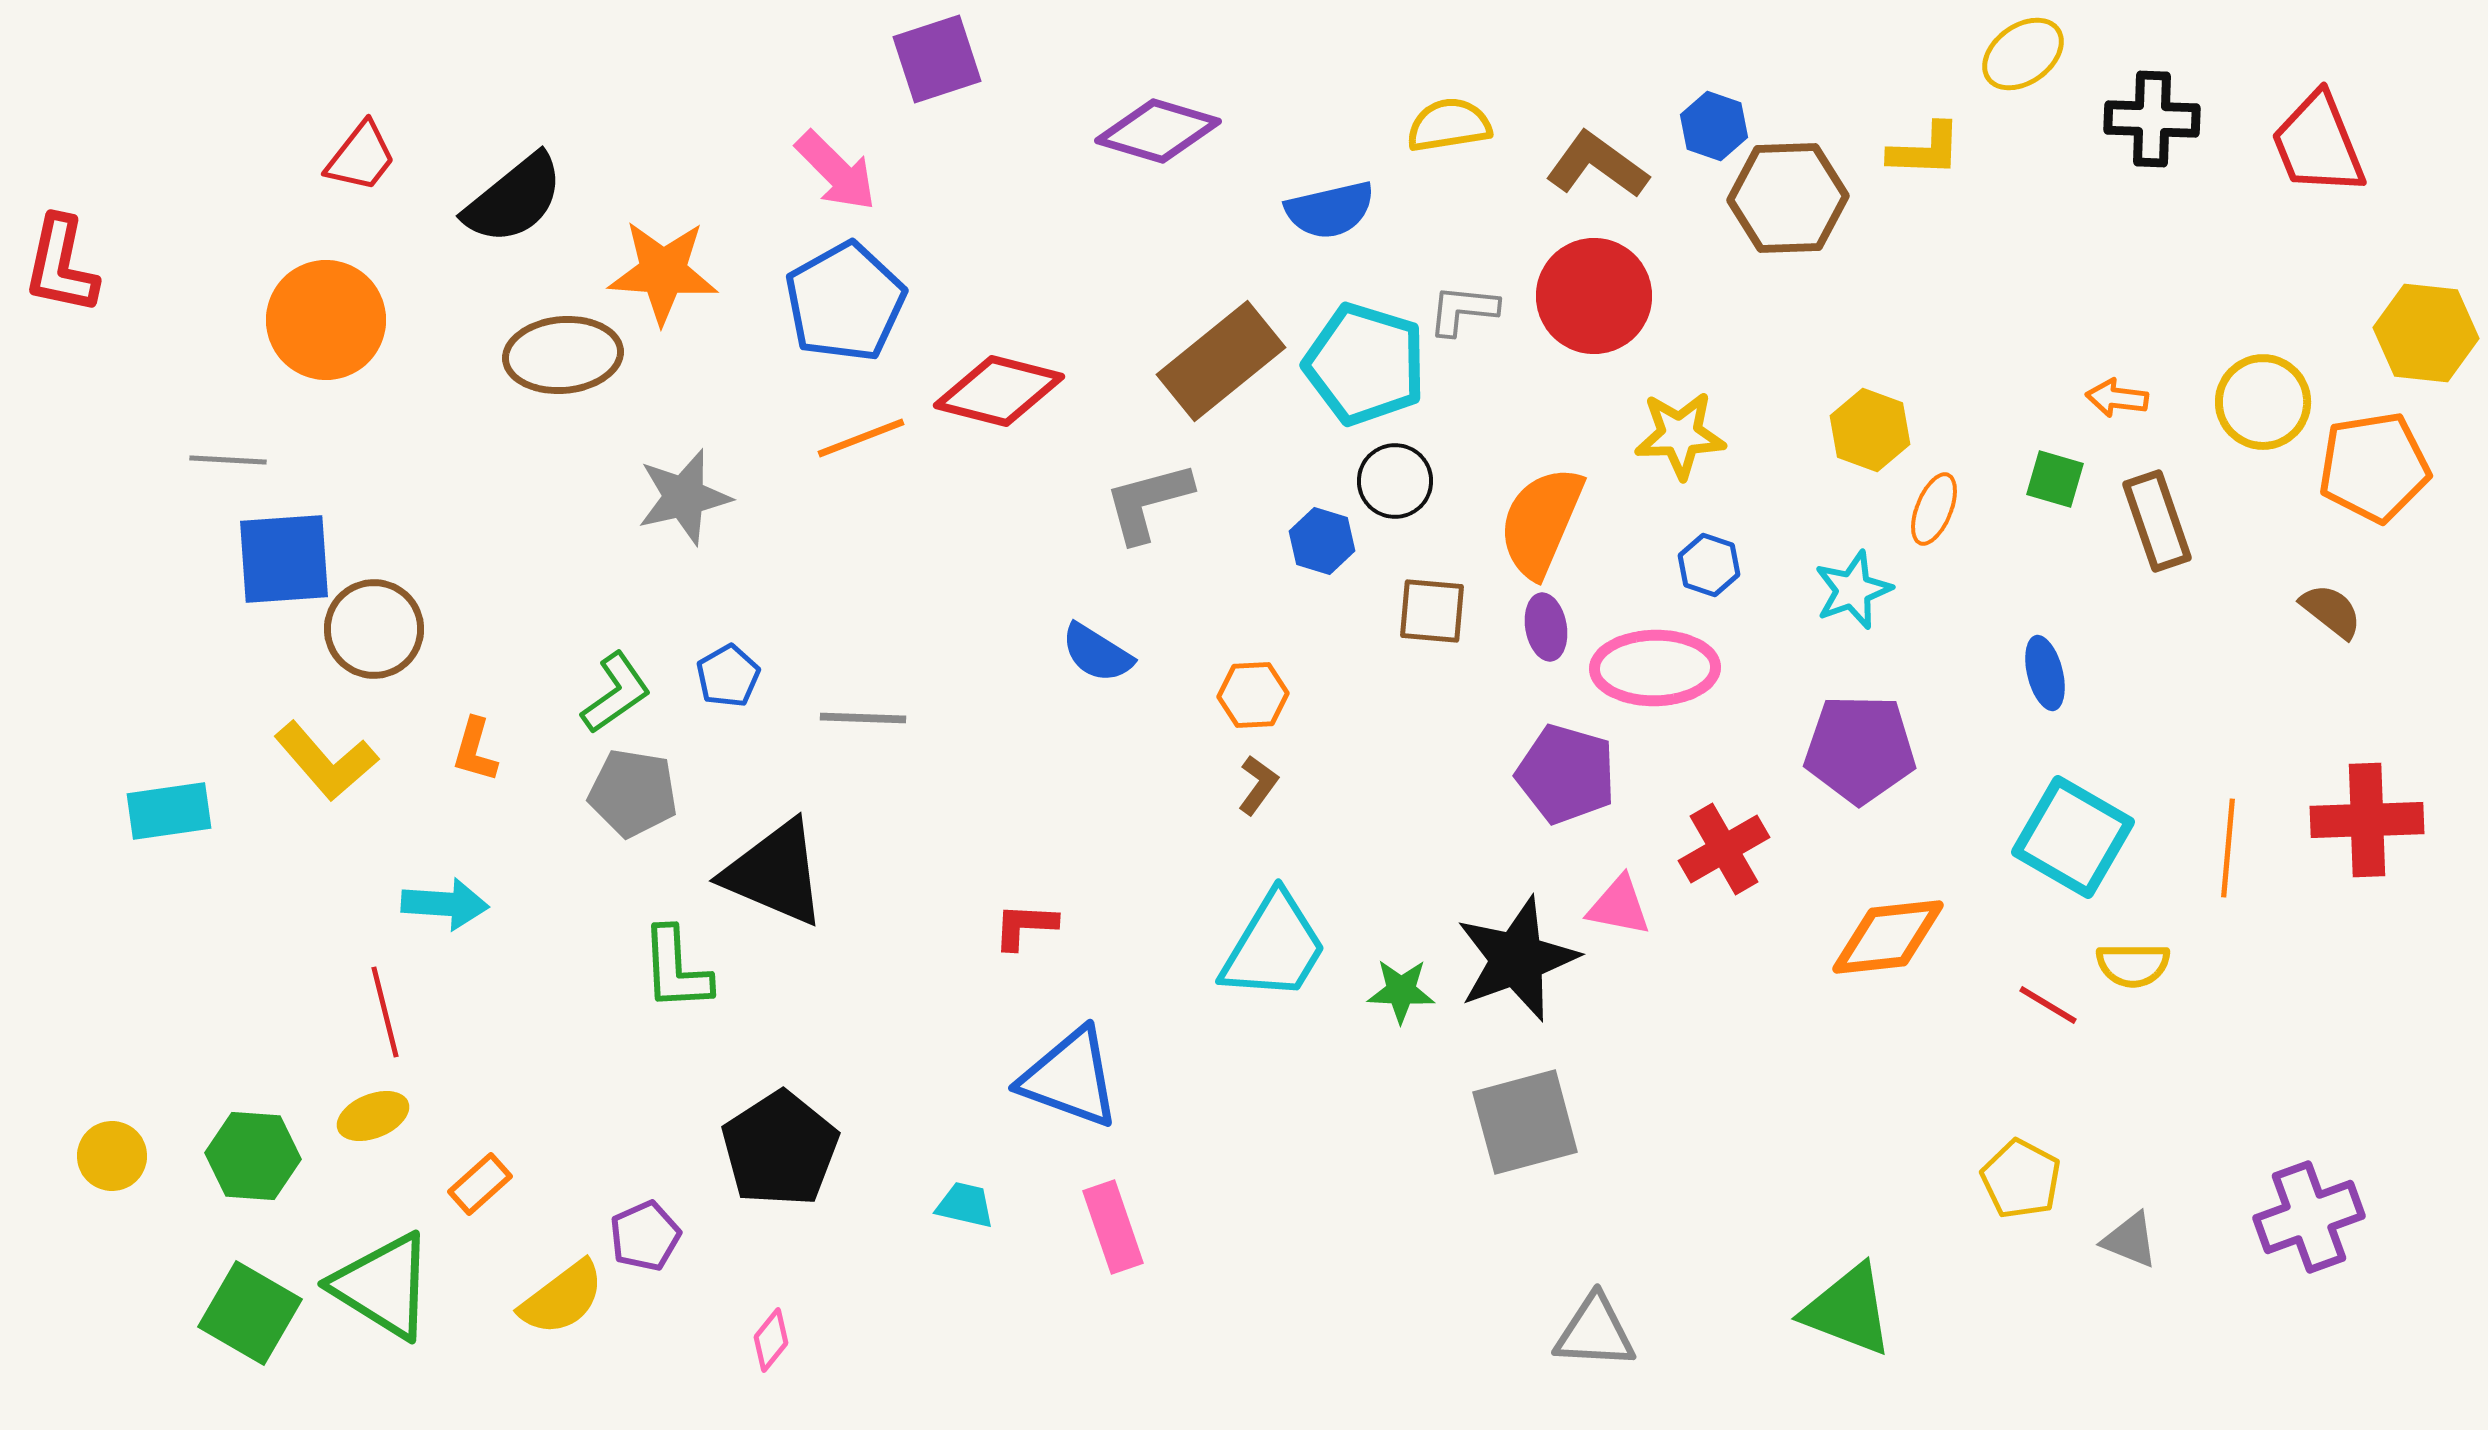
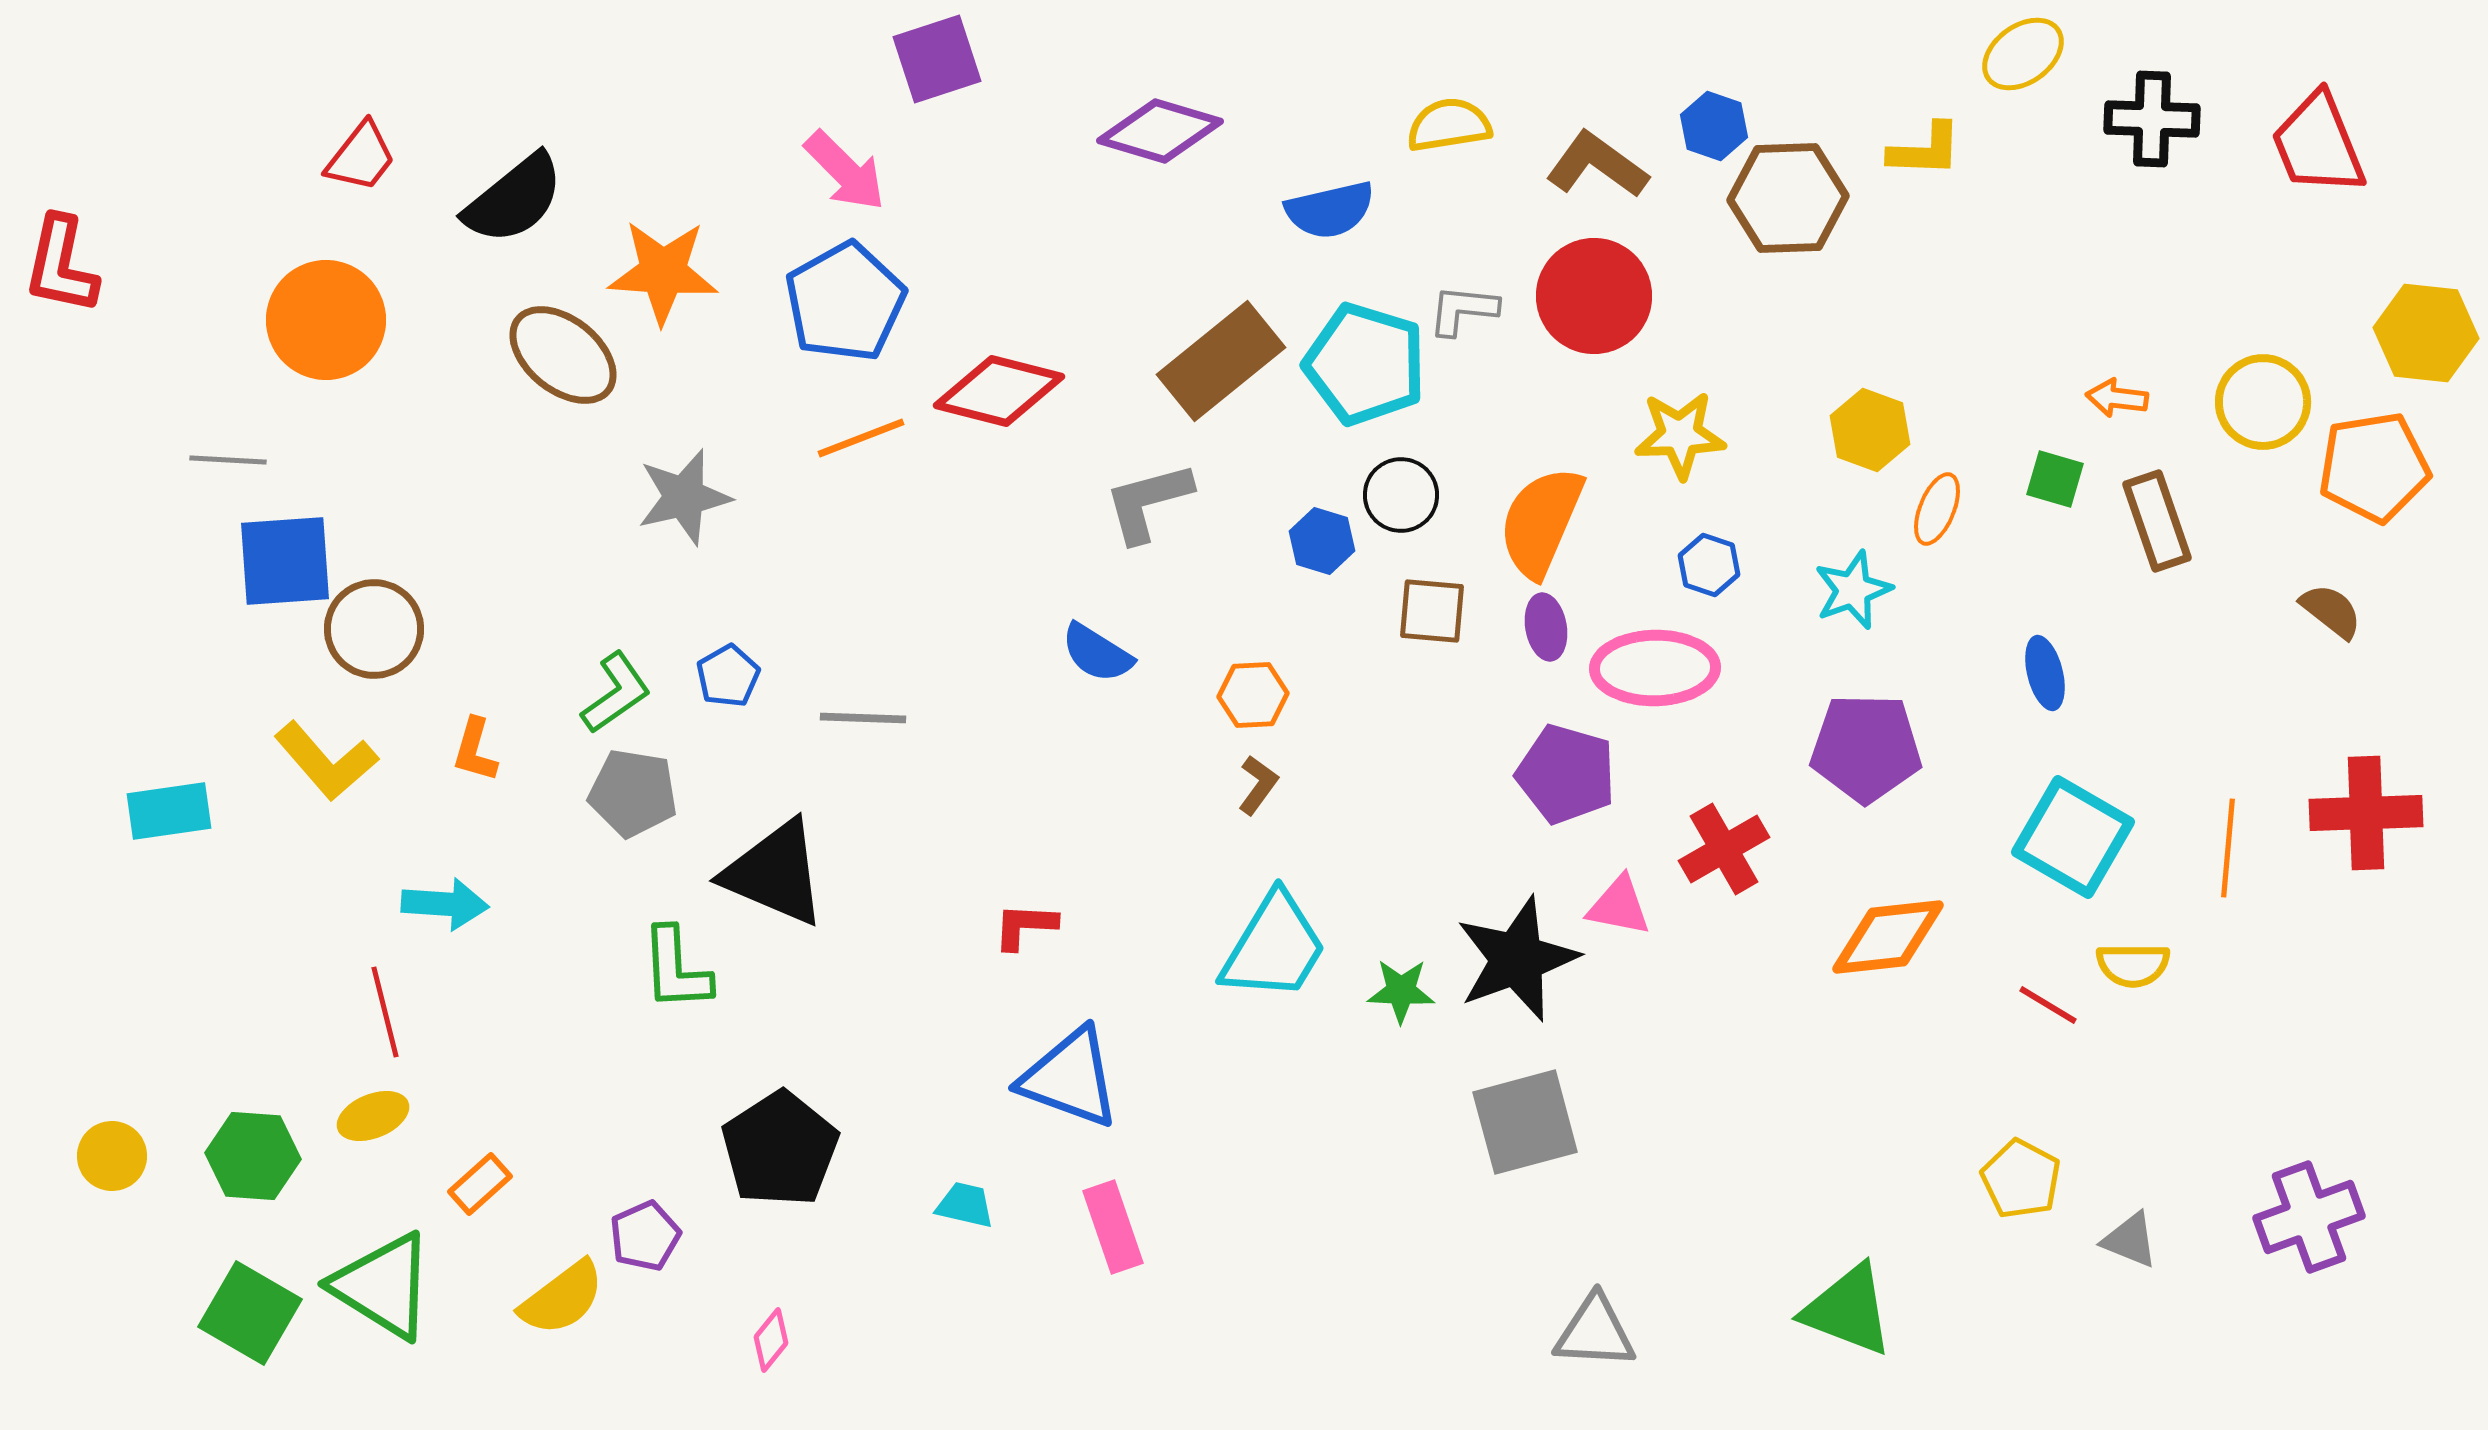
purple diamond at (1158, 131): moved 2 px right
pink arrow at (836, 171): moved 9 px right
brown ellipse at (563, 355): rotated 44 degrees clockwise
black circle at (1395, 481): moved 6 px right, 14 px down
orange ellipse at (1934, 509): moved 3 px right
blue square at (284, 559): moved 1 px right, 2 px down
purple pentagon at (1860, 749): moved 6 px right, 1 px up
red cross at (2367, 820): moved 1 px left, 7 px up
